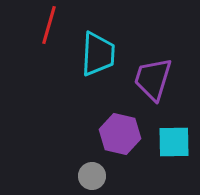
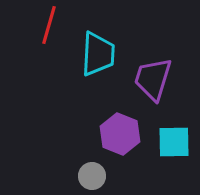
purple hexagon: rotated 9 degrees clockwise
